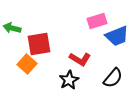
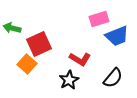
pink rectangle: moved 2 px right, 2 px up
red square: rotated 15 degrees counterclockwise
